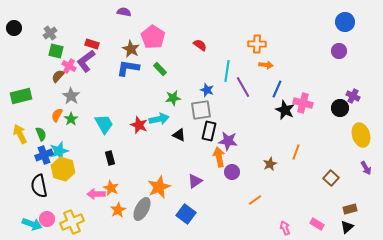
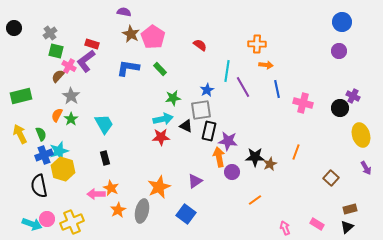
blue circle at (345, 22): moved 3 px left
brown star at (131, 49): moved 15 px up
blue line at (277, 89): rotated 36 degrees counterclockwise
blue star at (207, 90): rotated 24 degrees clockwise
black star at (285, 110): moved 30 px left, 47 px down; rotated 24 degrees counterclockwise
cyan arrow at (159, 119): moved 4 px right
red star at (139, 125): moved 22 px right, 12 px down; rotated 24 degrees counterclockwise
black triangle at (179, 135): moved 7 px right, 9 px up
black rectangle at (110, 158): moved 5 px left
gray ellipse at (142, 209): moved 2 px down; rotated 15 degrees counterclockwise
